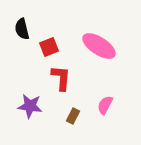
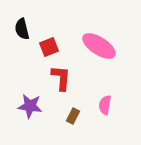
pink semicircle: rotated 18 degrees counterclockwise
